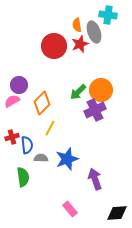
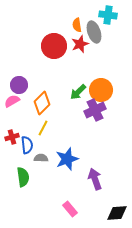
yellow line: moved 7 px left
